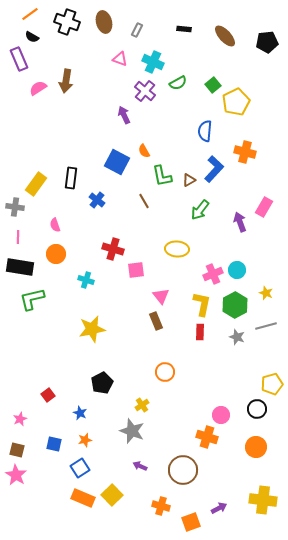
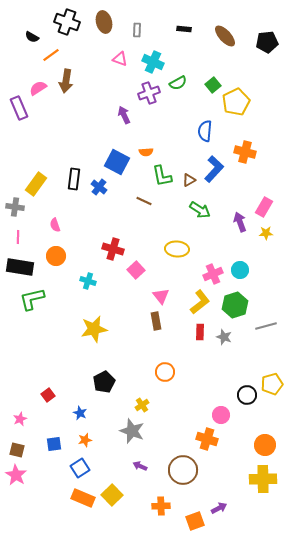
orange line at (30, 14): moved 21 px right, 41 px down
gray rectangle at (137, 30): rotated 24 degrees counterclockwise
purple rectangle at (19, 59): moved 49 px down
purple cross at (145, 91): moved 4 px right, 2 px down; rotated 30 degrees clockwise
orange semicircle at (144, 151): moved 2 px right, 1 px down; rotated 64 degrees counterclockwise
black rectangle at (71, 178): moved 3 px right, 1 px down
blue cross at (97, 200): moved 2 px right, 13 px up
brown line at (144, 201): rotated 35 degrees counterclockwise
green arrow at (200, 210): rotated 95 degrees counterclockwise
orange circle at (56, 254): moved 2 px down
pink square at (136, 270): rotated 36 degrees counterclockwise
cyan circle at (237, 270): moved 3 px right
cyan cross at (86, 280): moved 2 px right, 1 px down
yellow star at (266, 293): moved 60 px up; rotated 24 degrees counterclockwise
yellow L-shape at (202, 304): moved 2 px left, 2 px up; rotated 40 degrees clockwise
green hexagon at (235, 305): rotated 10 degrees clockwise
brown rectangle at (156, 321): rotated 12 degrees clockwise
yellow star at (92, 329): moved 2 px right
gray star at (237, 337): moved 13 px left
black pentagon at (102, 383): moved 2 px right, 1 px up
black circle at (257, 409): moved 10 px left, 14 px up
orange cross at (207, 437): moved 2 px down
blue square at (54, 444): rotated 21 degrees counterclockwise
orange circle at (256, 447): moved 9 px right, 2 px up
yellow cross at (263, 500): moved 21 px up; rotated 8 degrees counterclockwise
orange cross at (161, 506): rotated 18 degrees counterclockwise
orange square at (191, 522): moved 4 px right, 1 px up
